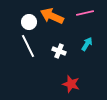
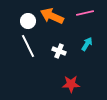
white circle: moved 1 px left, 1 px up
red star: rotated 18 degrees counterclockwise
